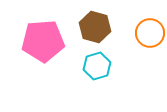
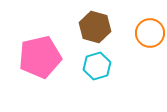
pink pentagon: moved 3 px left, 16 px down; rotated 9 degrees counterclockwise
